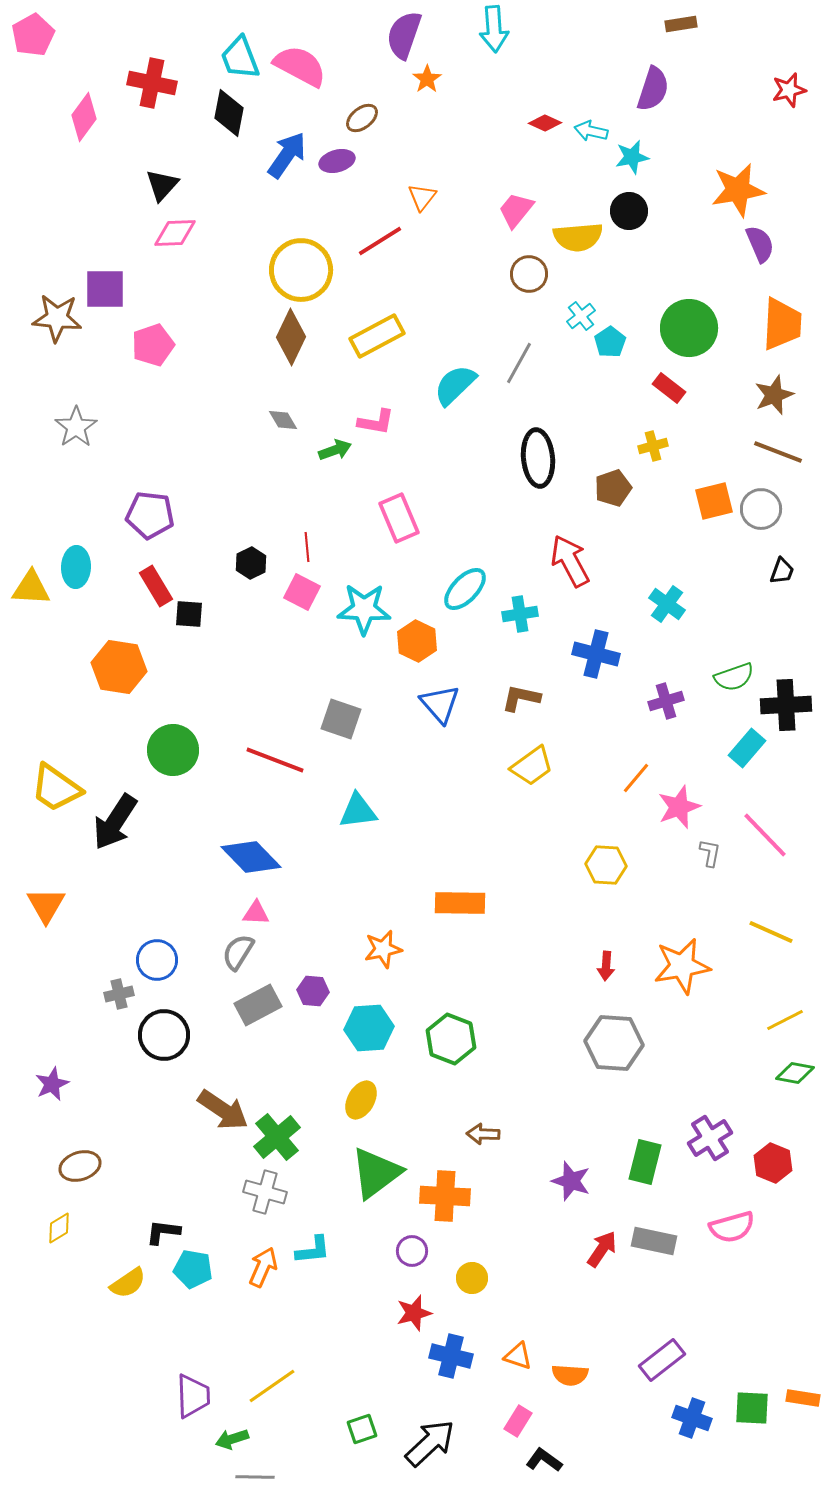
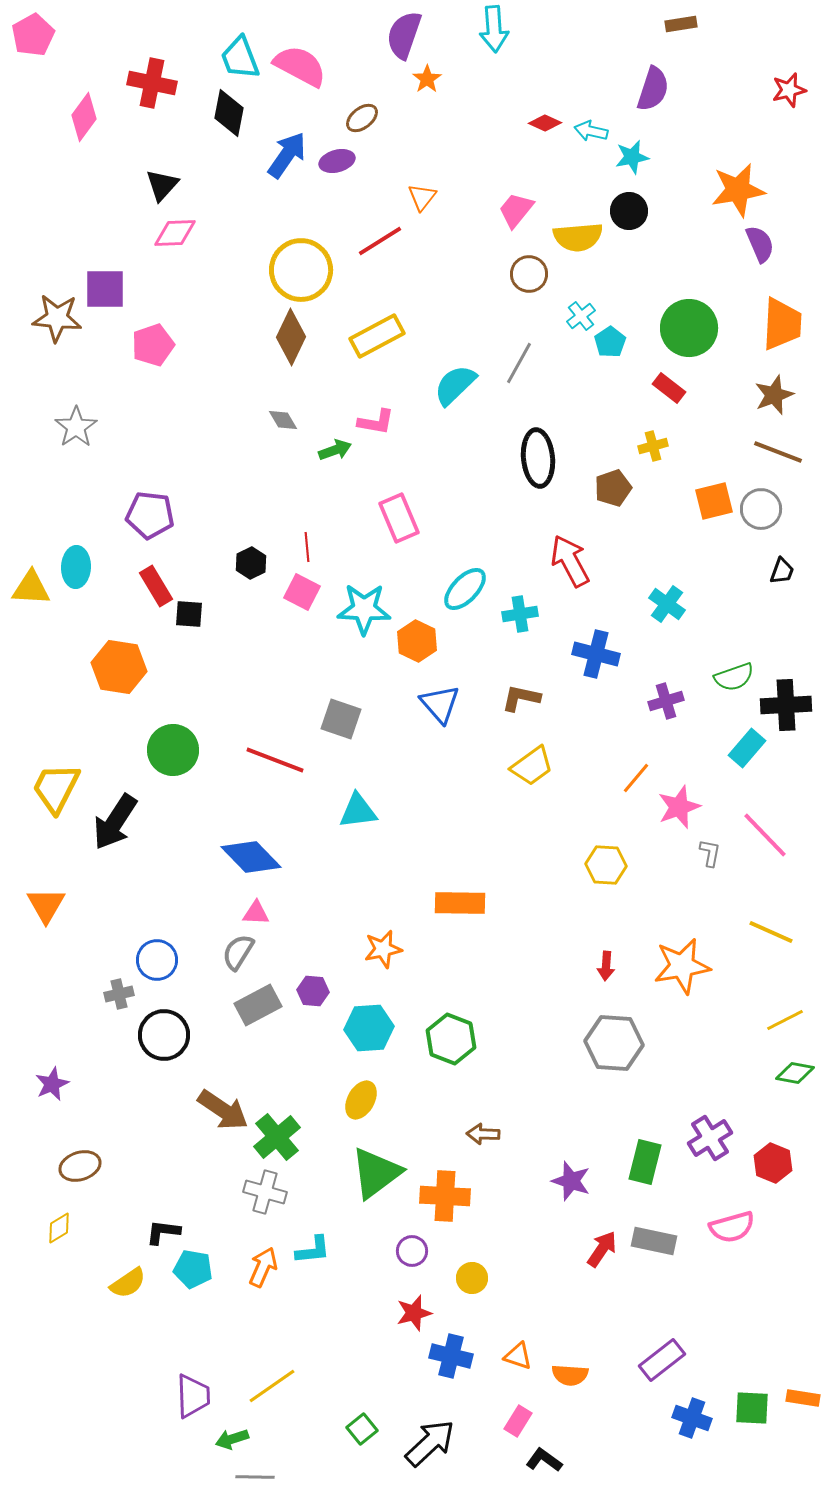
yellow trapezoid at (56, 788): rotated 82 degrees clockwise
green square at (362, 1429): rotated 20 degrees counterclockwise
